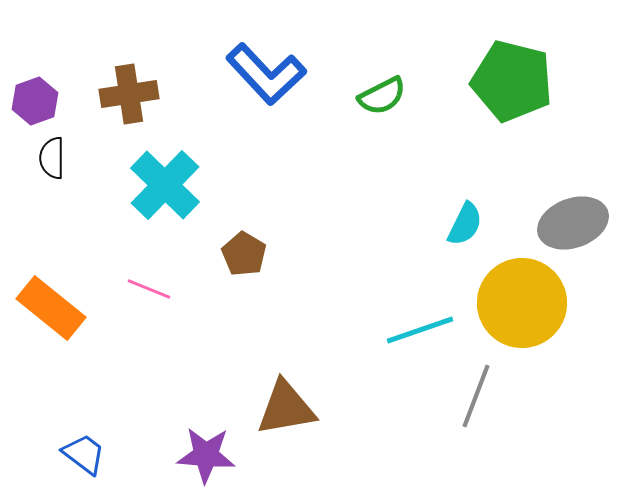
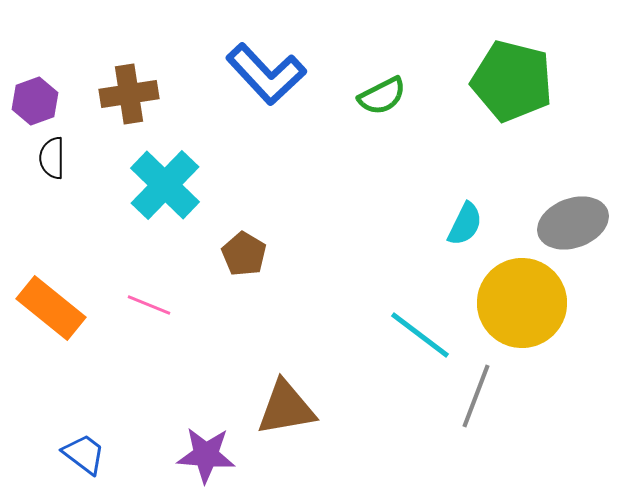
pink line: moved 16 px down
cyan line: moved 5 px down; rotated 56 degrees clockwise
